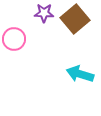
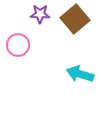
purple star: moved 4 px left, 1 px down
pink circle: moved 4 px right, 6 px down
